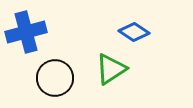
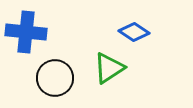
blue cross: rotated 21 degrees clockwise
green triangle: moved 2 px left, 1 px up
